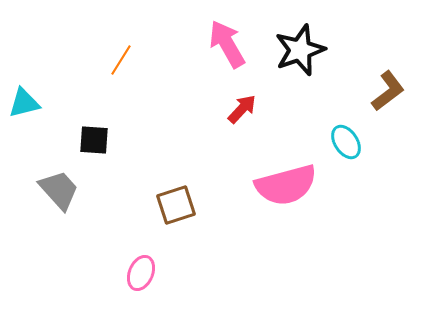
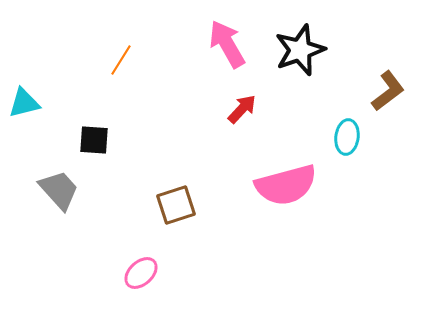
cyan ellipse: moved 1 px right, 5 px up; rotated 40 degrees clockwise
pink ellipse: rotated 24 degrees clockwise
